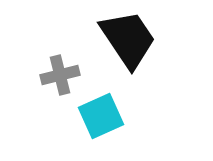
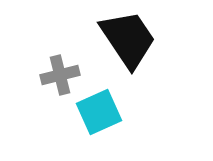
cyan square: moved 2 px left, 4 px up
